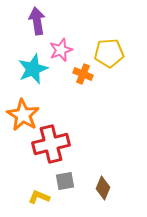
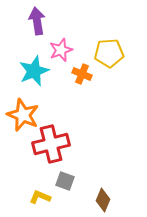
cyan star: moved 1 px right, 2 px down
orange cross: moved 1 px left
orange star: rotated 8 degrees counterclockwise
gray square: rotated 30 degrees clockwise
brown diamond: moved 12 px down
yellow L-shape: moved 1 px right
